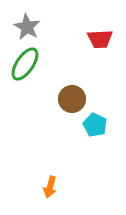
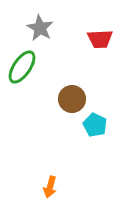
gray star: moved 13 px right, 1 px down
green ellipse: moved 3 px left, 3 px down
